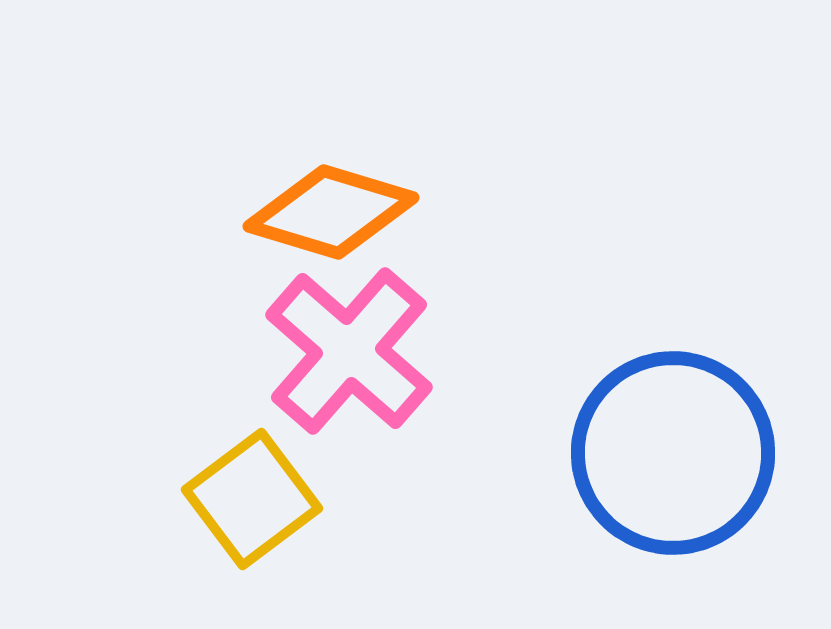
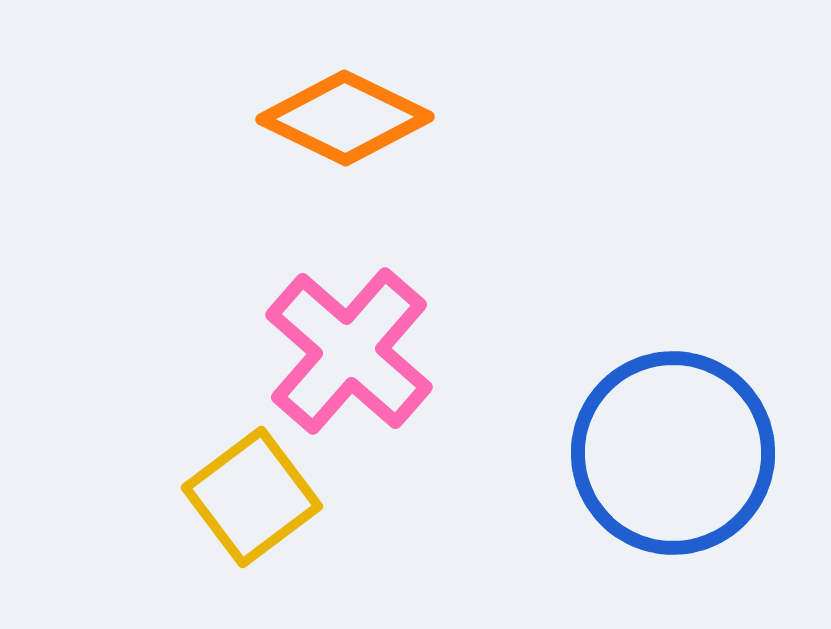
orange diamond: moved 14 px right, 94 px up; rotated 9 degrees clockwise
yellow square: moved 2 px up
